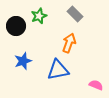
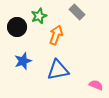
gray rectangle: moved 2 px right, 2 px up
black circle: moved 1 px right, 1 px down
orange arrow: moved 13 px left, 8 px up
